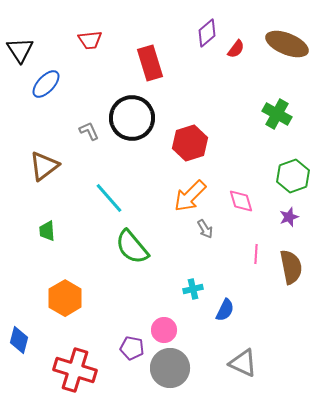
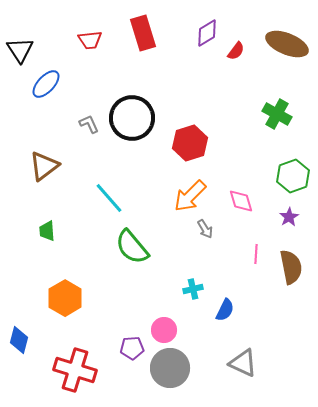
purple diamond: rotated 8 degrees clockwise
red semicircle: moved 2 px down
red rectangle: moved 7 px left, 30 px up
gray L-shape: moved 7 px up
purple star: rotated 12 degrees counterclockwise
purple pentagon: rotated 15 degrees counterclockwise
